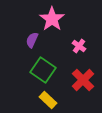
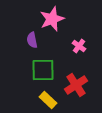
pink star: rotated 15 degrees clockwise
purple semicircle: rotated 35 degrees counterclockwise
green square: rotated 35 degrees counterclockwise
red cross: moved 7 px left, 5 px down; rotated 10 degrees clockwise
